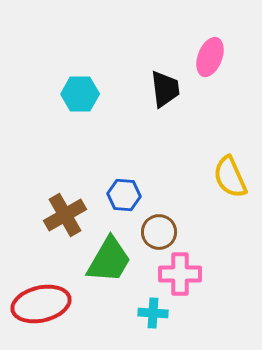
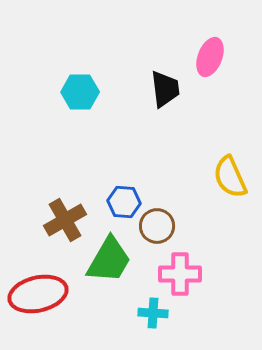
cyan hexagon: moved 2 px up
blue hexagon: moved 7 px down
brown cross: moved 5 px down
brown circle: moved 2 px left, 6 px up
red ellipse: moved 3 px left, 10 px up
